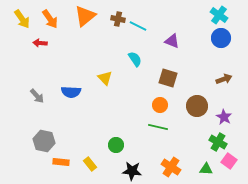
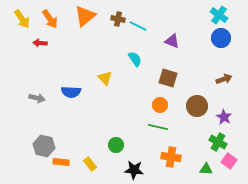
gray arrow: moved 2 px down; rotated 35 degrees counterclockwise
gray hexagon: moved 5 px down
orange cross: moved 10 px up; rotated 24 degrees counterclockwise
black star: moved 2 px right, 1 px up
